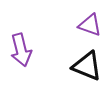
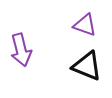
purple triangle: moved 5 px left
